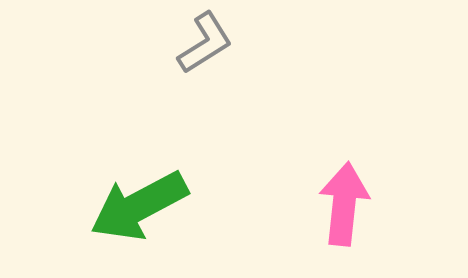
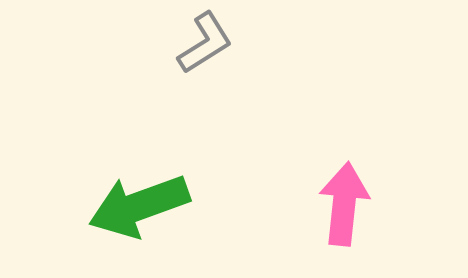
green arrow: rotated 8 degrees clockwise
